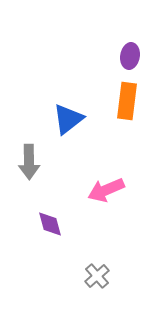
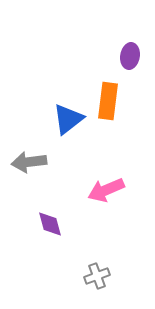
orange rectangle: moved 19 px left
gray arrow: rotated 84 degrees clockwise
gray cross: rotated 20 degrees clockwise
